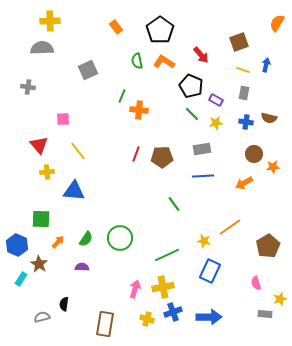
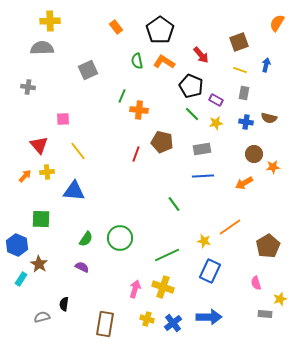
yellow line at (243, 70): moved 3 px left
brown pentagon at (162, 157): moved 15 px up; rotated 15 degrees clockwise
orange arrow at (58, 242): moved 33 px left, 66 px up
purple semicircle at (82, 267): rotated 24 degrees clockwise
yellow cross at (163, 287): rotated 30 degrees clockwise
blue cross at (173, 312): moved 11 px down; rotated 18 degrees counterclockwise
